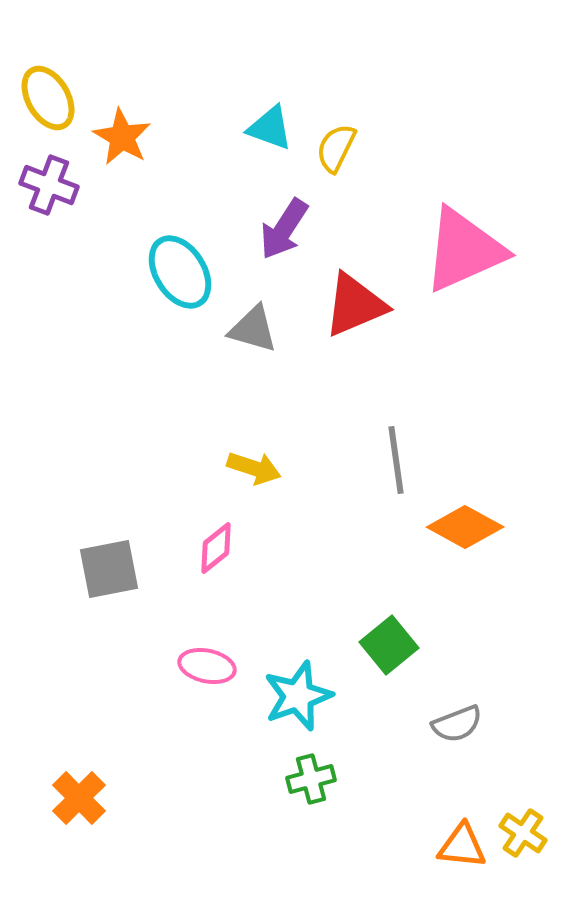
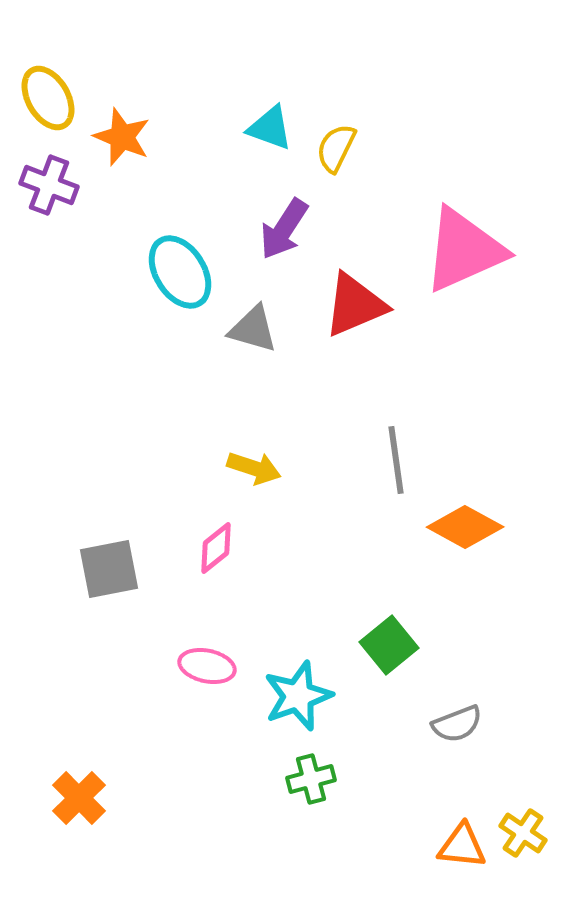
orange star: rotated 8 degrees counterclockwise
